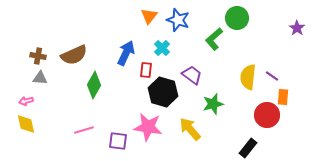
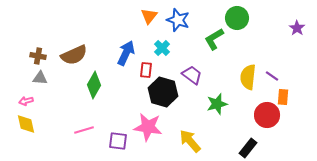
green L-shape: rotated 10 degrees clockwise
green star: moved 4 px right
yellow arrow: moved 12 px down
